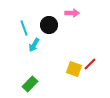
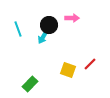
pink arrow: moved 5 px down
cyan line: moved 6 px left, 1 px down
cyan arrow: moved 9 px right, 8 px up
yellow square: moved 6 px left, 1 px down
